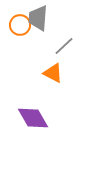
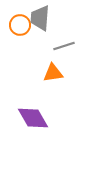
gray trapezoid: moved 2 px right
gray line: rotated 25 degrees clockwise
orange triangle: rotated 35 degrees counterclockwise
